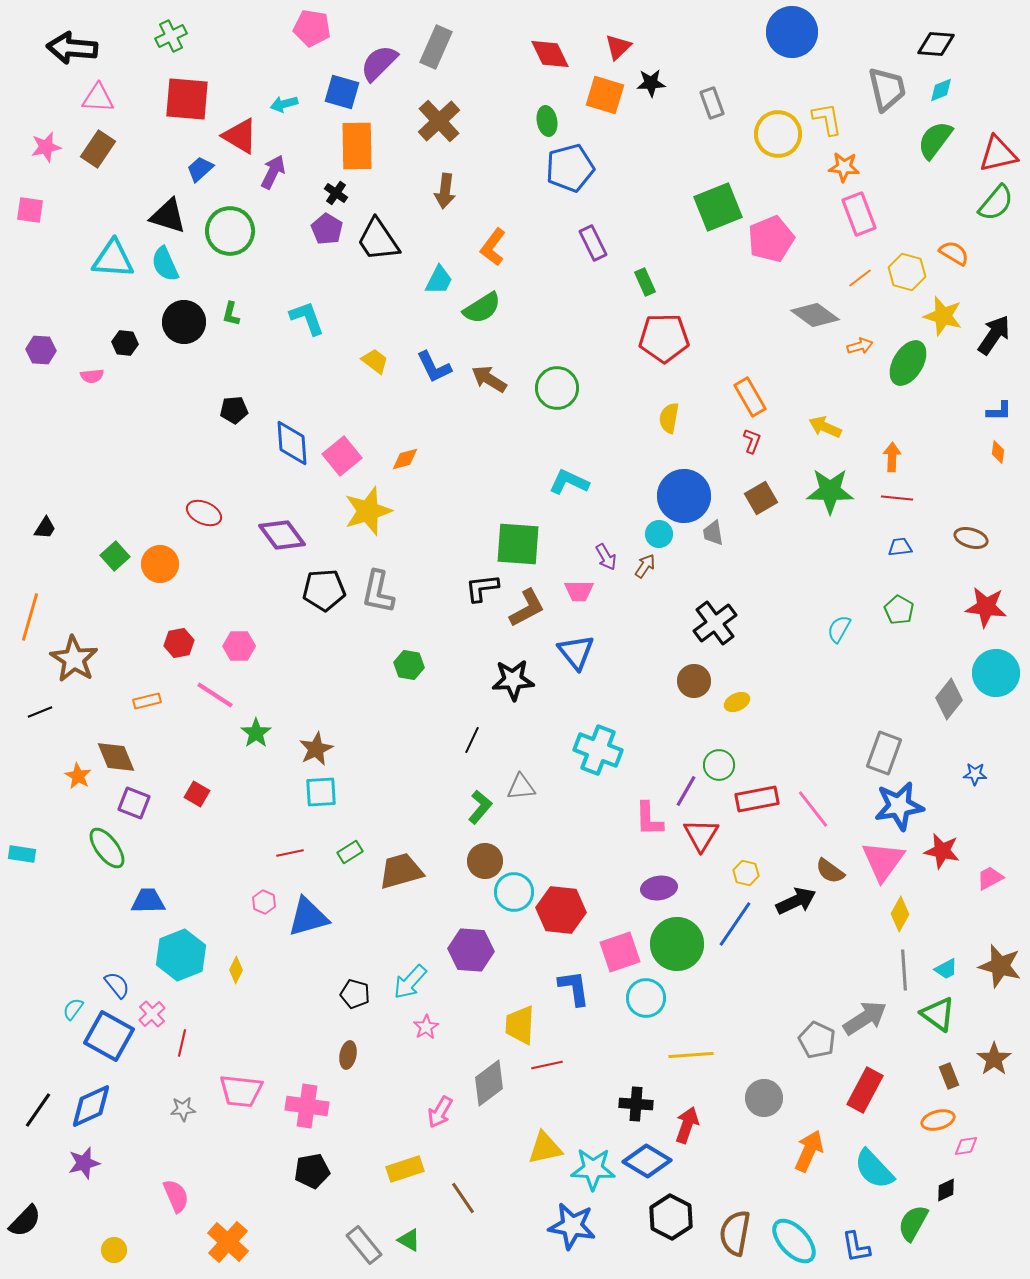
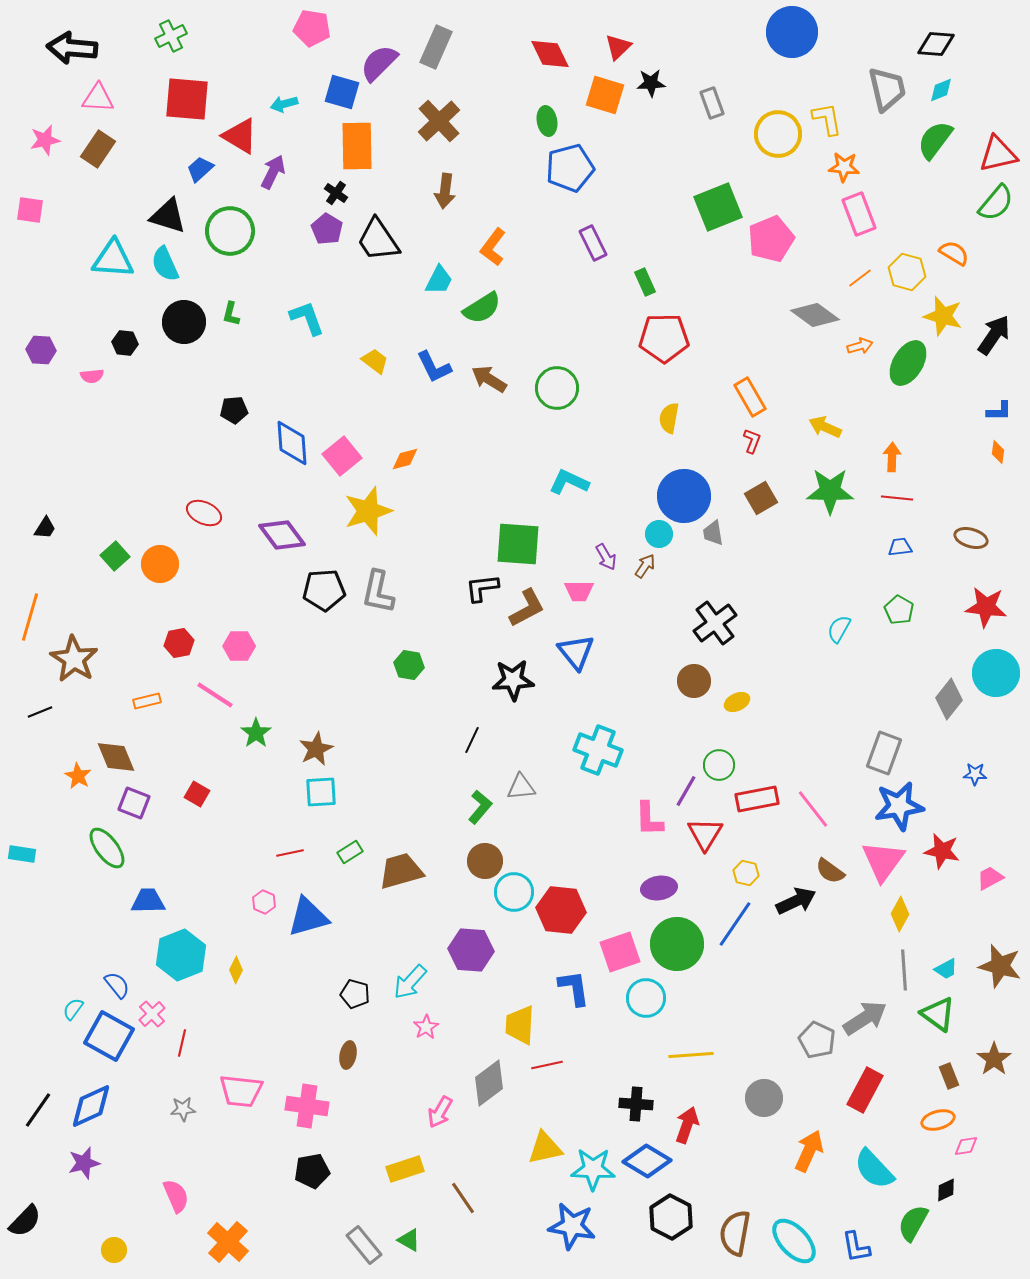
pink star at (46, 147): moved 1 px left, 7 px up
red triangle at (701, 835): moved 4 px right, 1 px up
